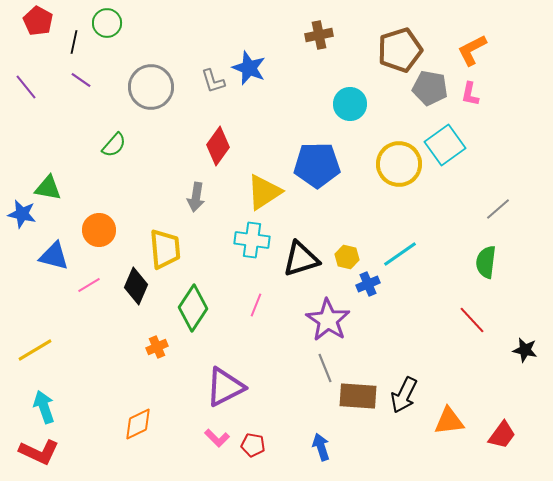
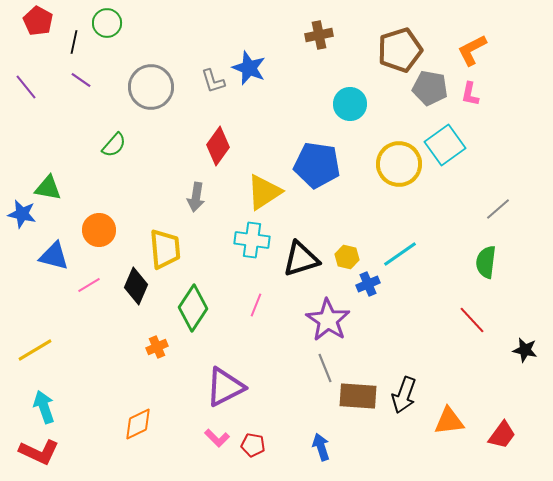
blue pentagon at (317, 165): rotated 9 degrees clockwise
black arrow at (404, 395): rotated 6 degrees counterclockwise
